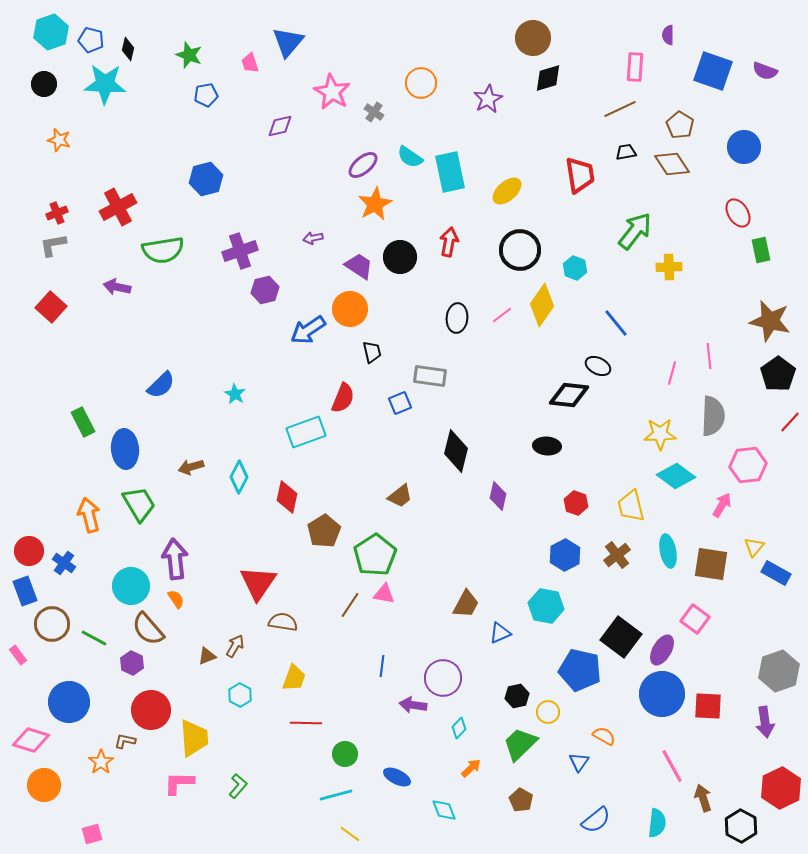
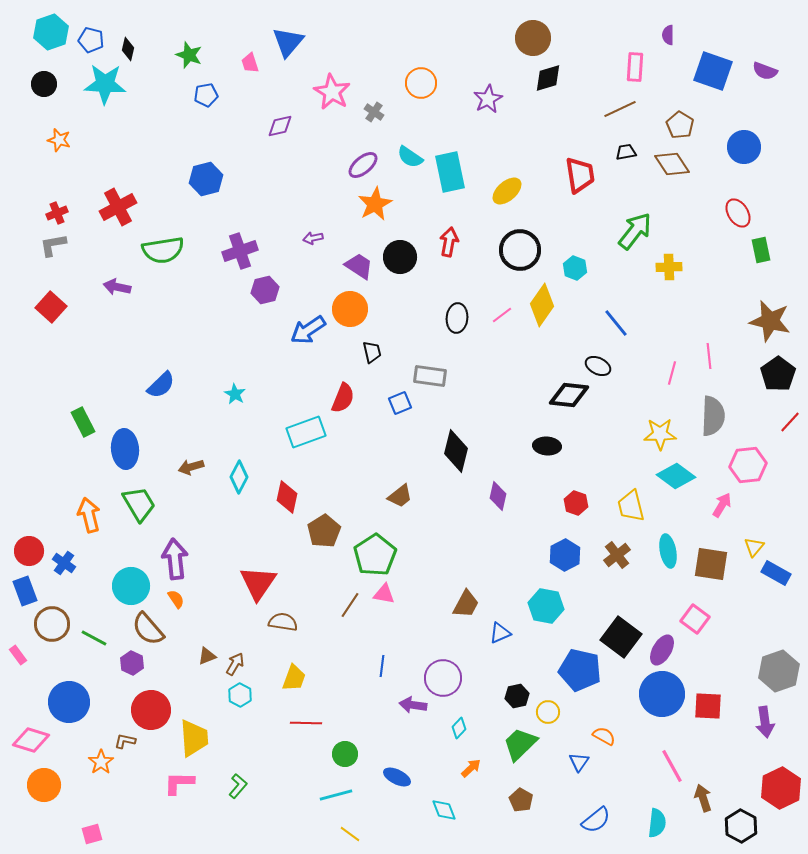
brown arrow at (235, 646): moved 18 px down
